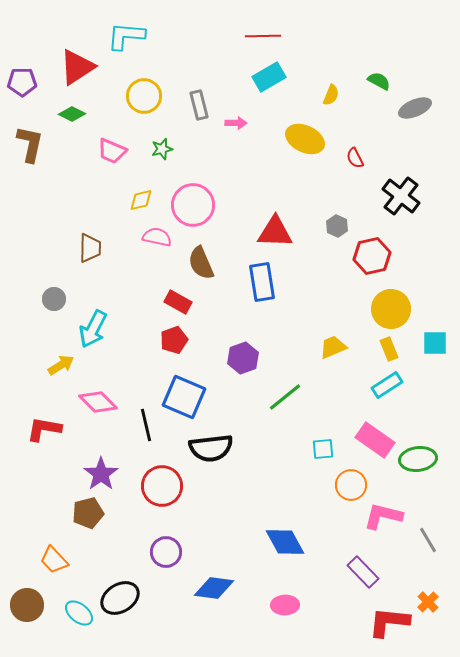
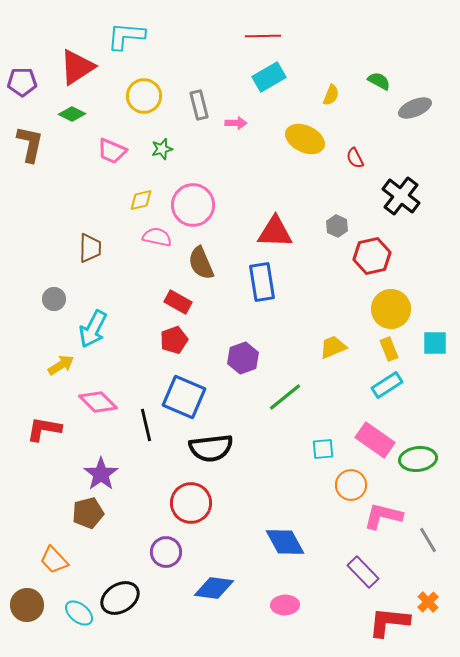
red circle at (162, 486): moved 29 px right, 17 px down
